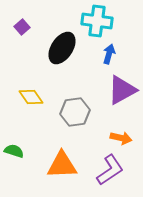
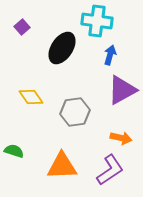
blue arrow: moved 1 px right, 1 px down
orange triangle: moved 1 px down
